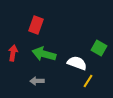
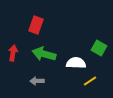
white semicircle: moved 1 px left; rotated 18 degrees counterclockwise
yellow line: moved 2 px right; rotated 24 degrees clockwise
